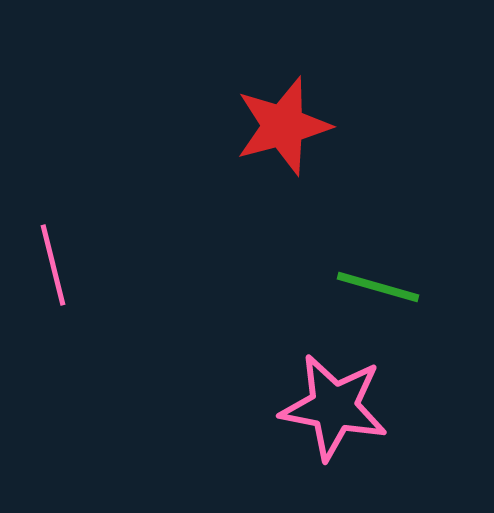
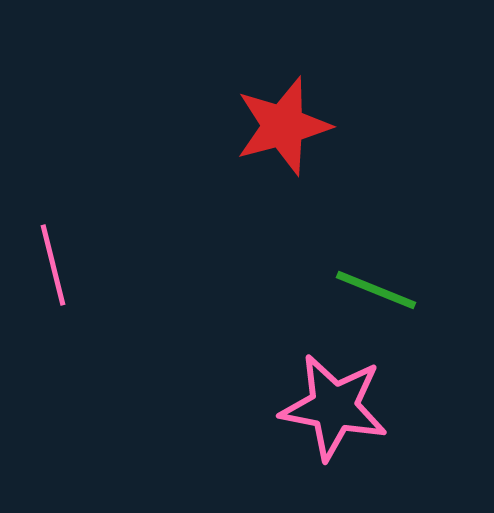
green line: moved 2 px left, 3 px down; rotated 6 degrees clockwise
